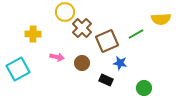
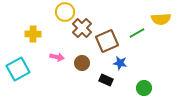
green line: moved 1 px right, 1 px up
